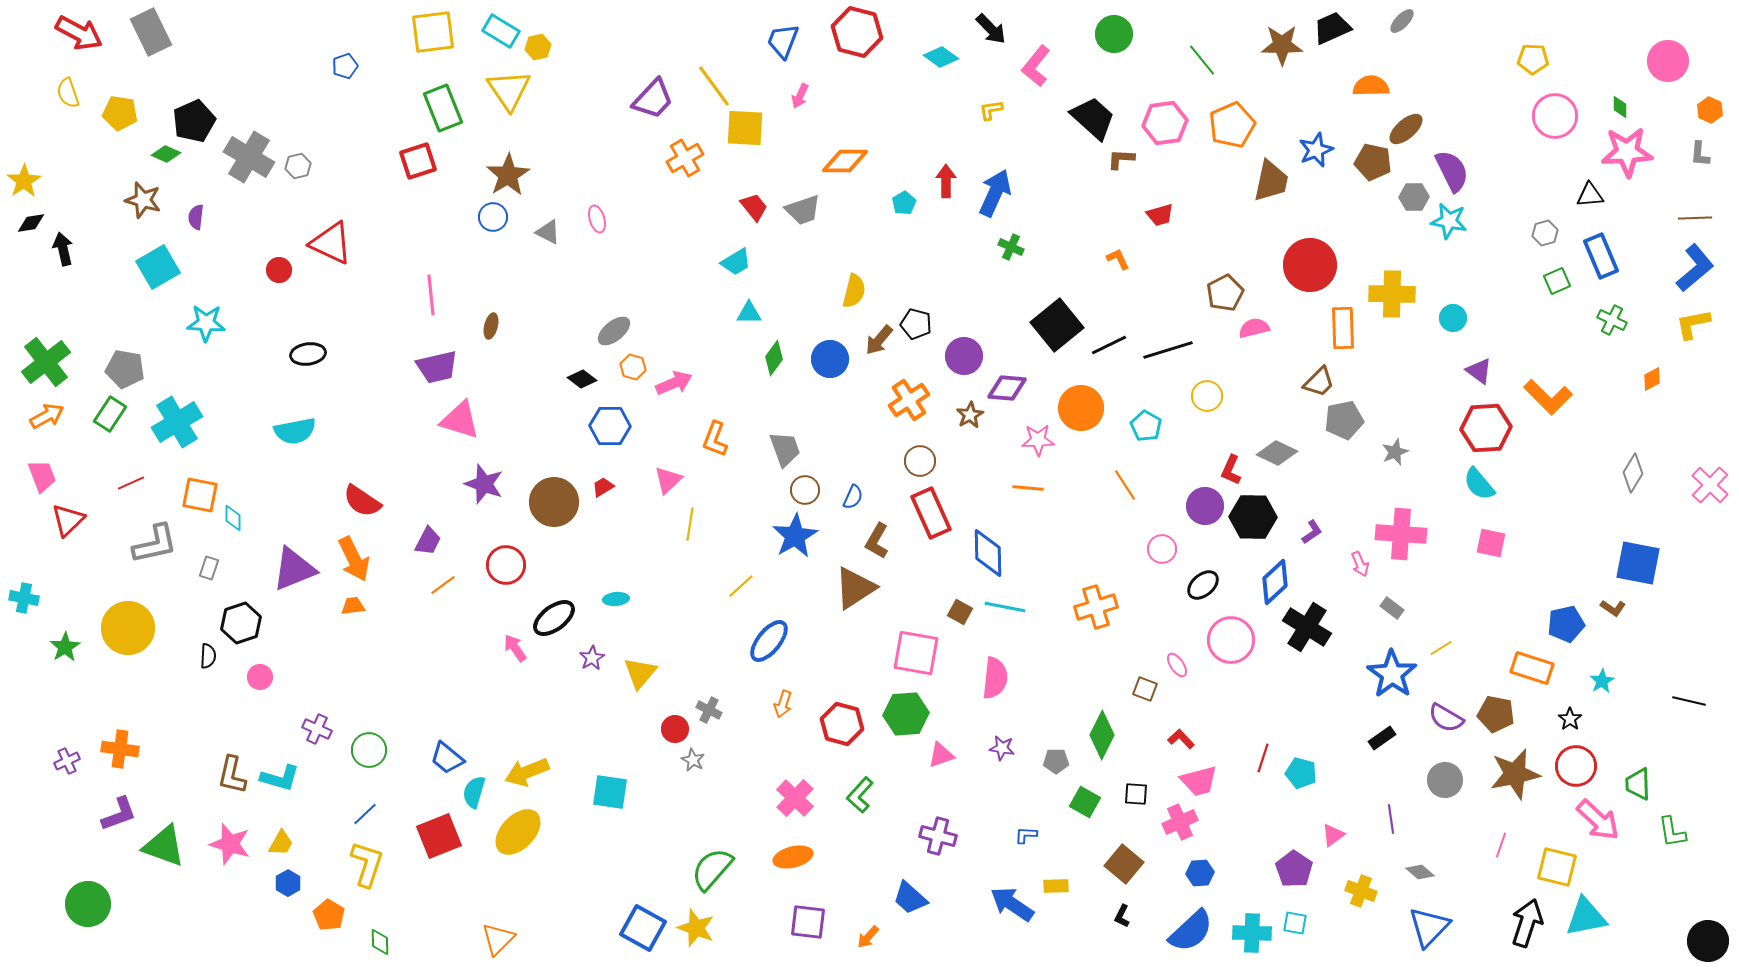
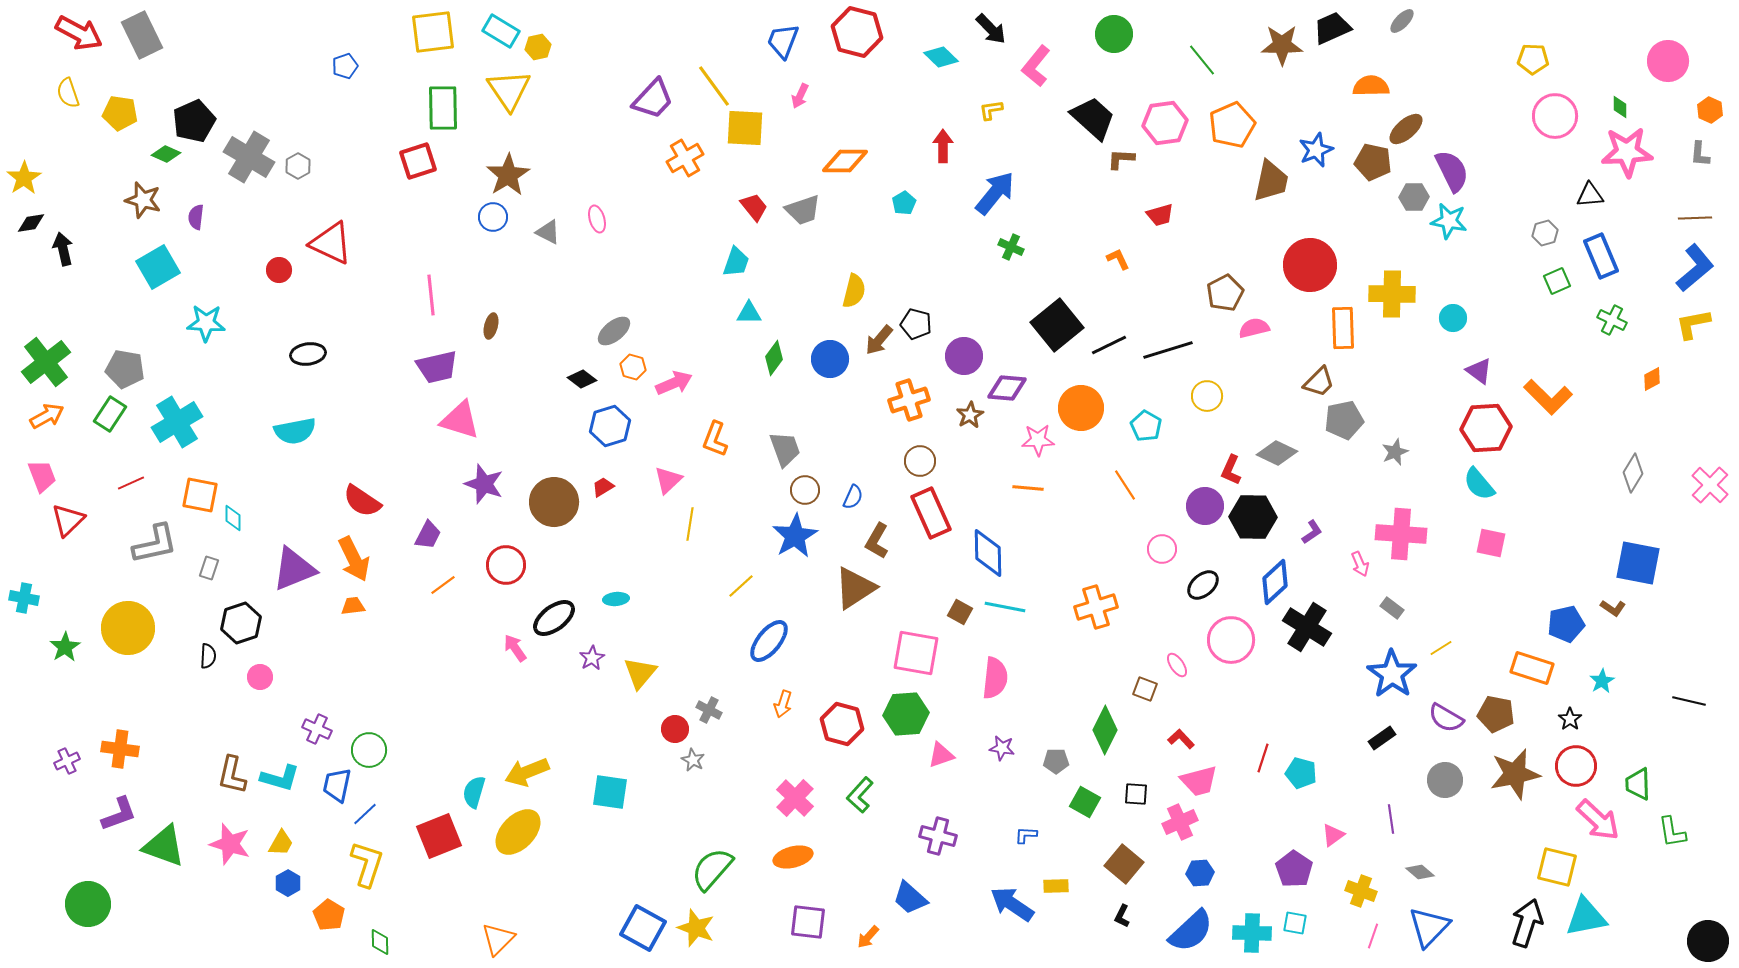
gray rectangle at (151, 32): moved 9 px left, 3 px down
cyan diamond at (941, 57): rotated 8 degrees clockwise
green rectangle at (443, 108): rotated 21 degrees clockwise
gray hexagon at (298, 166): rotated 15 degrees counterclockwise
yellow star at (24, 181): moved 3 px up
red arrow at (946, 181): moved 3 px left, 35 px up
blue arrow at (995, 193): rotated 15 degrees clockwise
cyan trapezoid at (736, 262): rotated 40 degrees counterclockwise
orange cross at (909, 400): rotated 15 degrees clockwise
blue hexagon at (610, 426): rotated 18 degrees counterclockwise
purple trapezoid at (428, 541): moved 6 px up
green diamond at (1102, 735): moved 3 px right, 5 px up
blue trapezoid at (447, 758): moved 110 px left, 27 px down; rotated 63 degrees clockwise
pink line at (1501, 845): moved 128 px left, 91 px down
